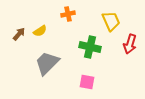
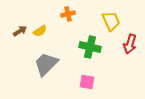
brown arrow: moved 1 px right, 3 px up; rotated 16 degrees clockwise
gray trapezoid: moved 1 px left, 1 px down
